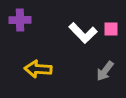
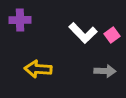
pink square: moved 1 px right, 6 px down; rotated 35 degrees counterclockwise
gray arrow: rotated 125 degrees counterclockwise
